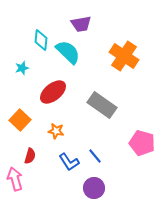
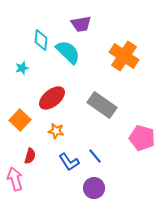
red ellipse: moved 1 px left, 6 px down
pink pentagon: moved 5 px up
